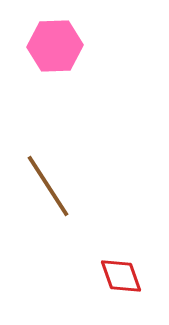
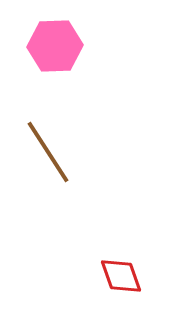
brown line: moved 34 px up
